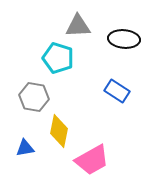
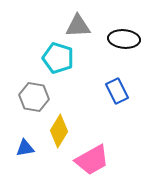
blue rectangle: rotated 30 degrees clockwise
yellow diamond: rotated 20 degrees clockwise
